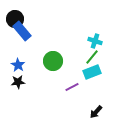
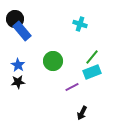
cyan cross: moved 15 px left, 17 px up
black arrow: moved 14 px left, 1 px down; rotated 16 degrees counterclockwise
